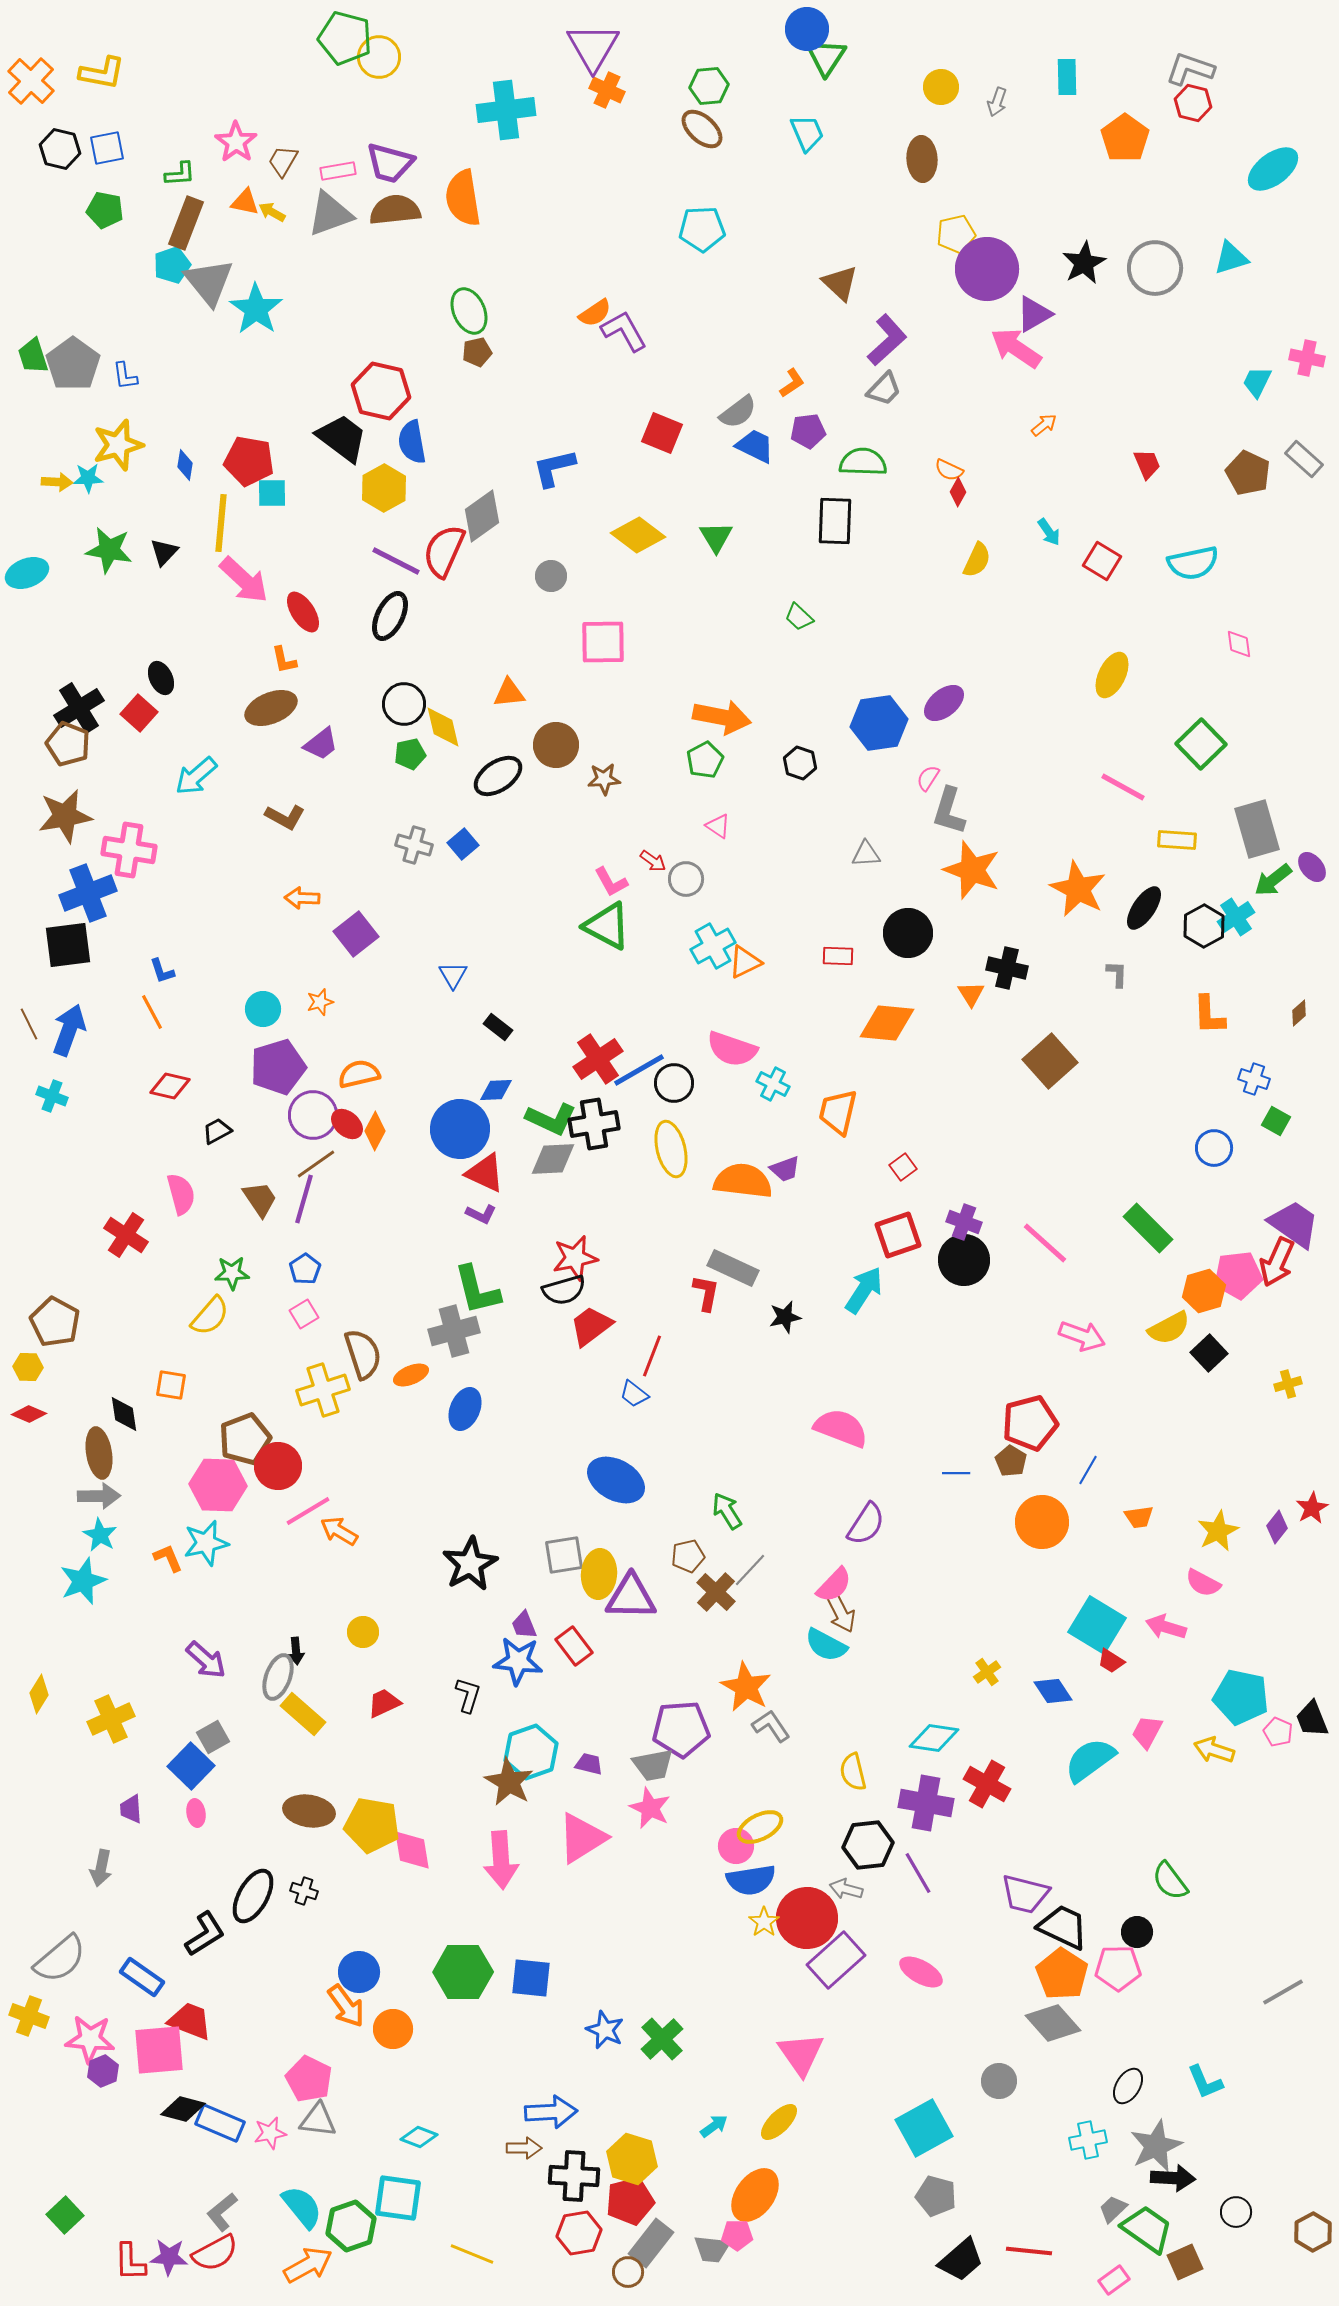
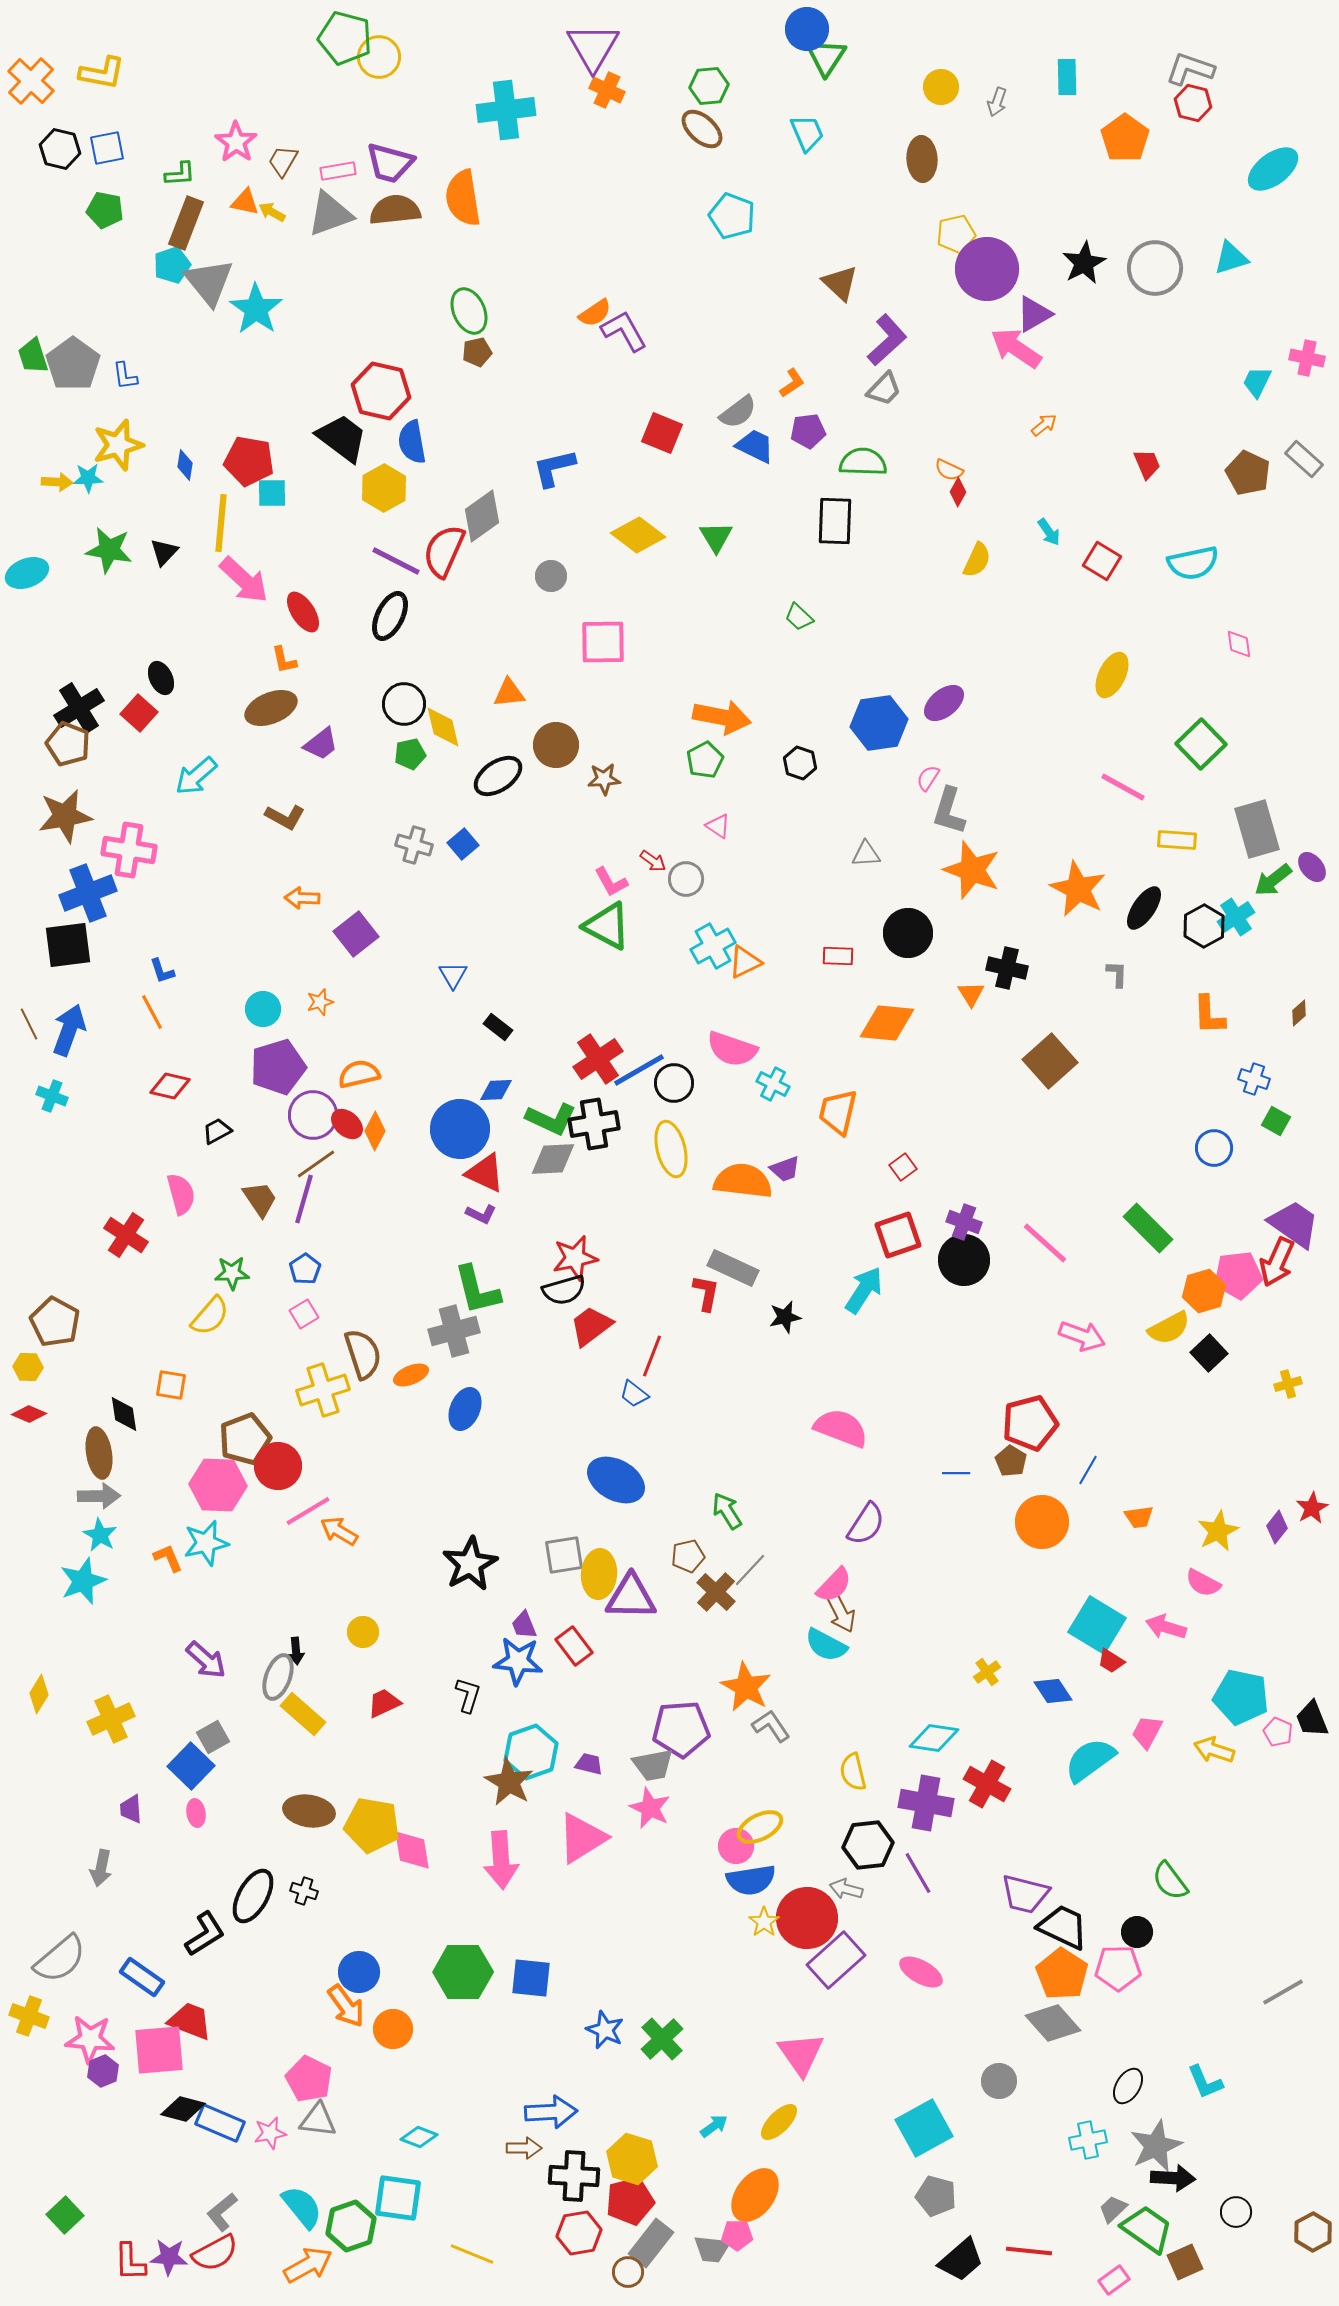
cyan pentagon at (702, 229): moved 30 px right, 13 px up; rotated 24 degrees clockwise
